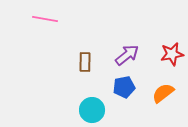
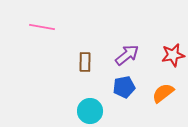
pink line: moved 3 px left, 8 px down
red star: moved 1 px right, 1 px down
cyan circle: moved 2 px left, 1 px down
